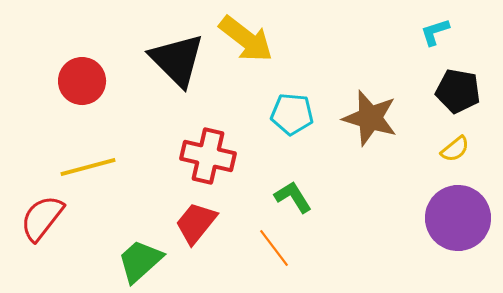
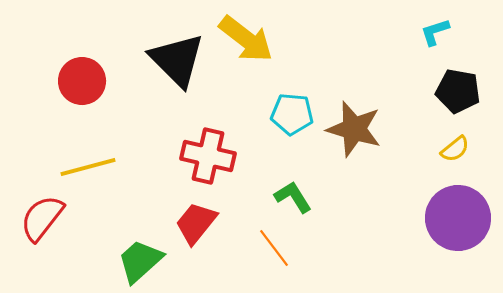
brown star: moved 16 px left, 11 px down
